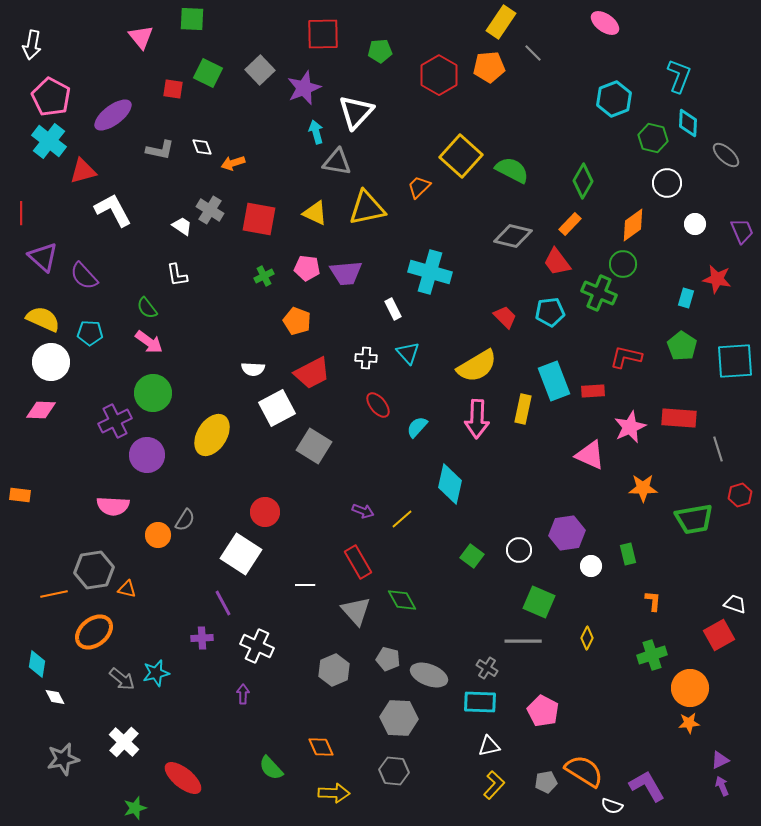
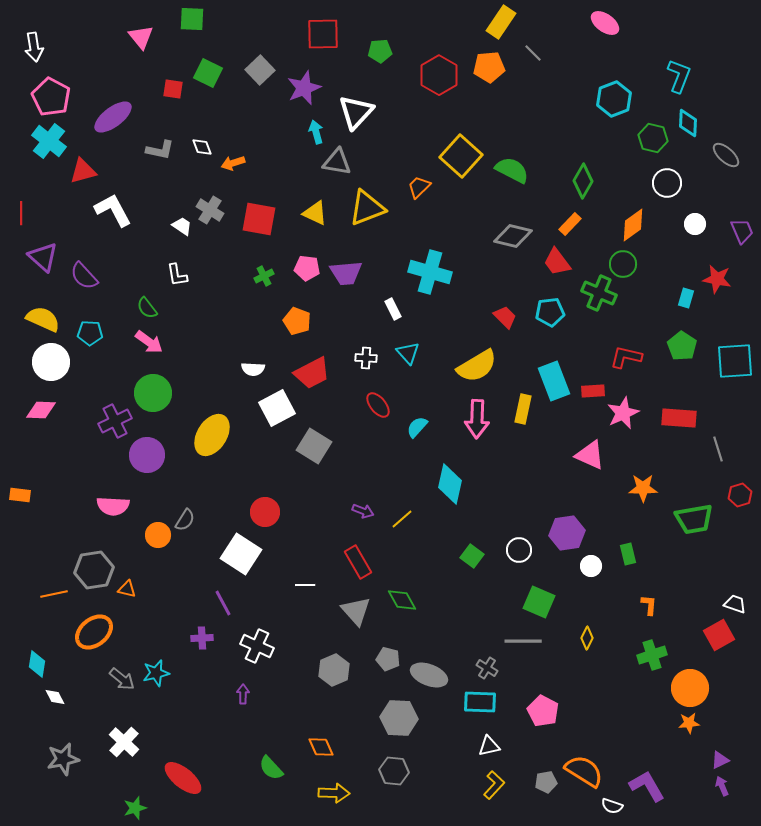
white arrow at (32, 45): moved 2 px right, 2 px down; rotated 20 degrees counterclockwise
purple ellipse at (113, 115): moved 2 px down
yellow triangle at (367, 208): rotated 9 degrees counterclockwise
pink star at (630, 427): moved 7 px left, 14 px up
orange L-shape at (653, 601): moved 4 px left, 4 px down
